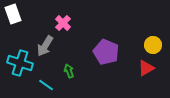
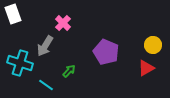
green arrow: rotated 64 degrees clockwise
